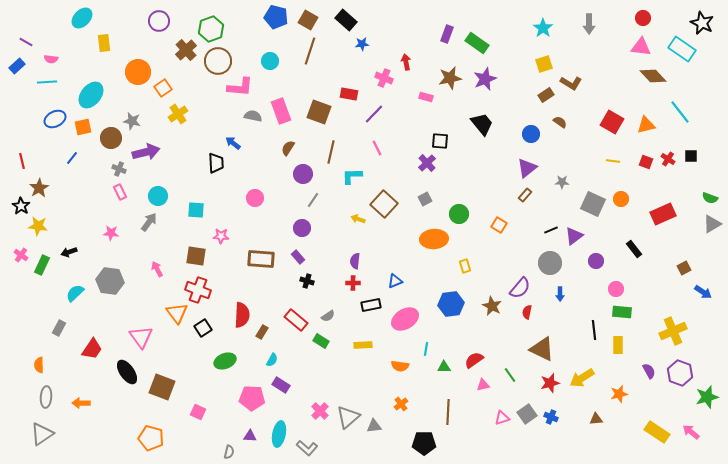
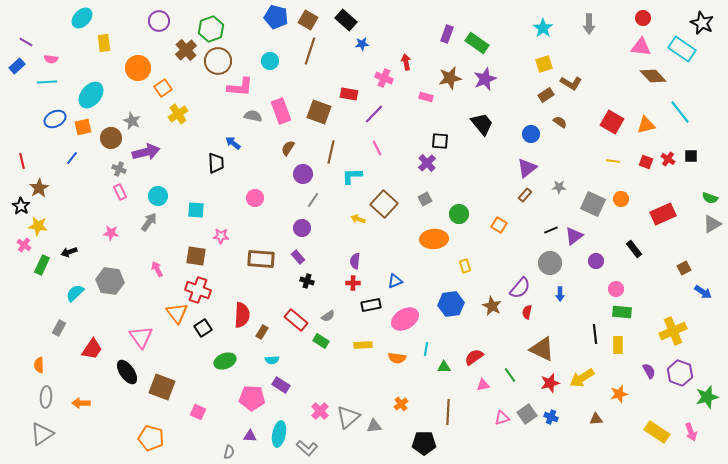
orange circle at (138, 72): moved 4 px up
gray star at (132, 121): rotated 12 degrees clockwise
gray star at (562, 182): moved 3 px left, 5 px down
pink cross at (21, 255): moved 3 px right, 10 px up
black line at (594, 330): moved 1 px right, 4 px down
cyan semicircle at (272, 360): rotated 56 degrees clockwise
red semicircle at (474, 360): moved 3 px up
orange semicircle at (400, 366): moved 3 px left, 8 px up
pink arrow at (691, 432): rotated 150 degrees counterclockwise
